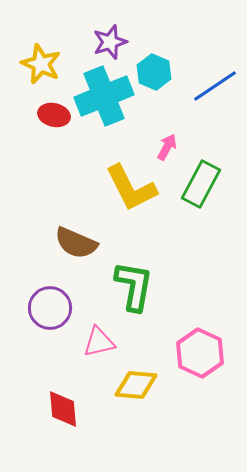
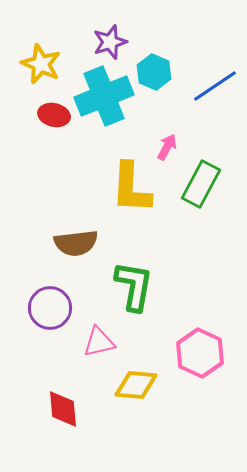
yellow L-shape: rotated 30 degrees clockwise
brown semicircle: rotated 30 degrees counterclockwise
